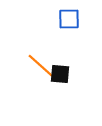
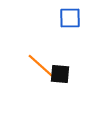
blue square: moved 1 px right, 1 px up
